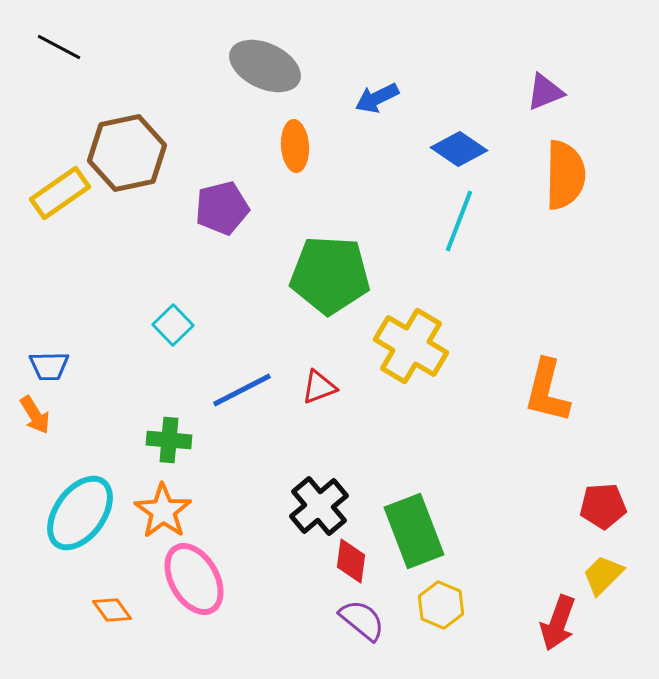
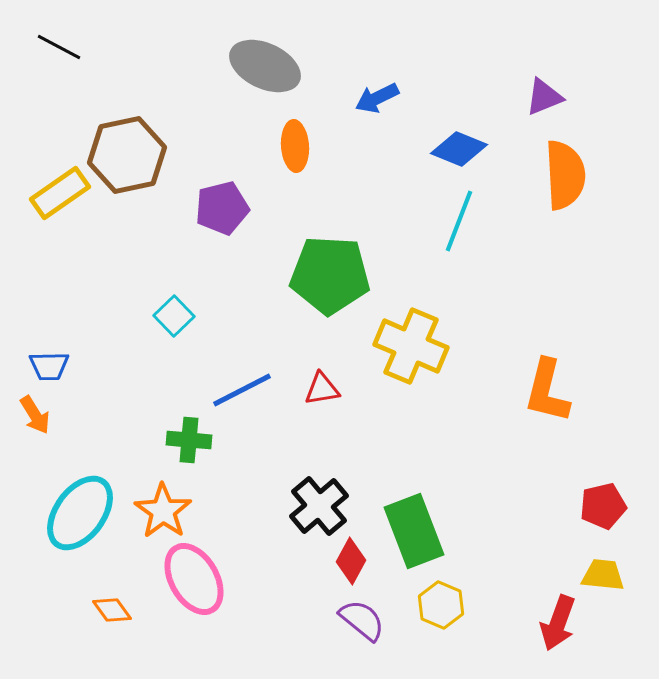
purple triangle: moved 1 px left, 5 px down
blue diamond: rotated 12 degrees counterclockwise
brown hexagon: moved 2 px down
orange semicircle: rotated 4 degrees counterclockwise
cyan square: moved 1 px right, 9 px up
yellow cross: rotated 8 degrees counterclockwise
red triangle: moved 3 px right, 2 px down; rotated 12 degrees clockwise
green cross: moved 20 px right
red pentagon: rotated 9 degrees counterclockwise
red diamond: rotated 21 degrees clockwise
yellow trapezoid: rotated 51 degrees clockwise
